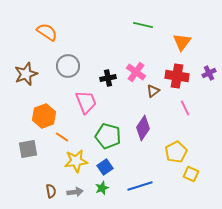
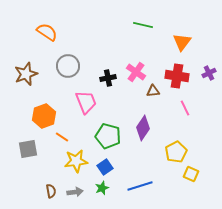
brown triangle: rotated 32 degrees clockwise
